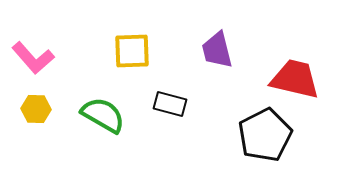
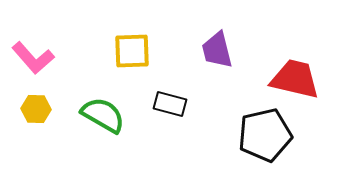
black pentagon: rotated 14 degrees clockwise
